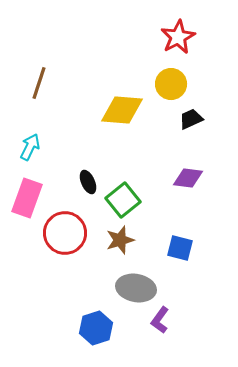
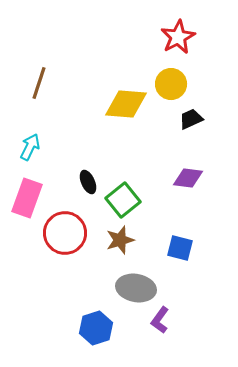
yellow diamond: moved 4 px right, 6 px up
